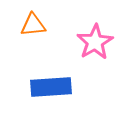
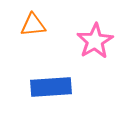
pink star: moved 1 px up
